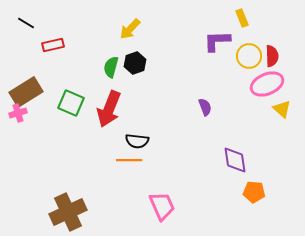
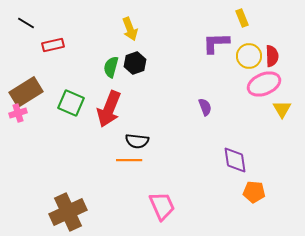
yellow arrow: rotated 65 degrees counterclockwise
purple L-shape: moved 1 px left, 2 px down
pink ellipse: moved 3 px left
yellow triangle: rotated 18 degrees clockwise
